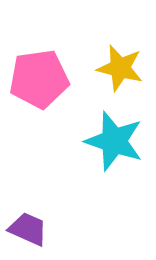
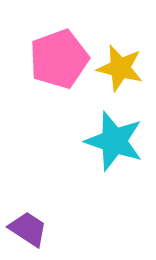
pink pentagon: moved 20 px right, 20 px up; rotated 12 degrees counterclockwise
purple trapezoid: rotated 9 degrees clockwise
